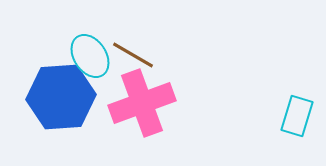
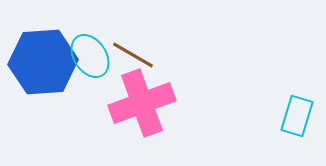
blue hexagon: moved 18 px left, 35 px up
